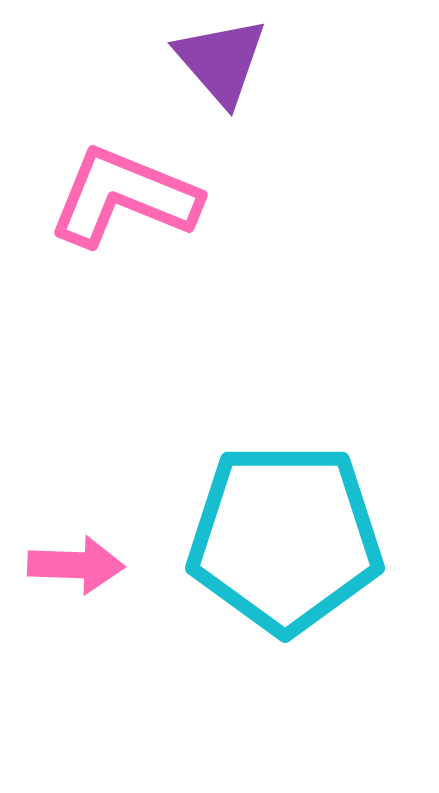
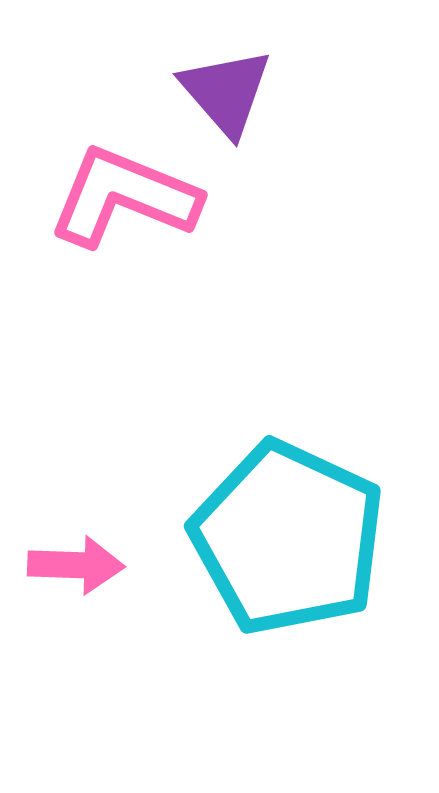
purple triangle: moved 5 px right, 31 px down
cyan pentagon: moved 3 px right; rotated 25 degrees clockwise
